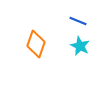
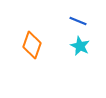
orange diamond: moved 4 px left, 1 px down
